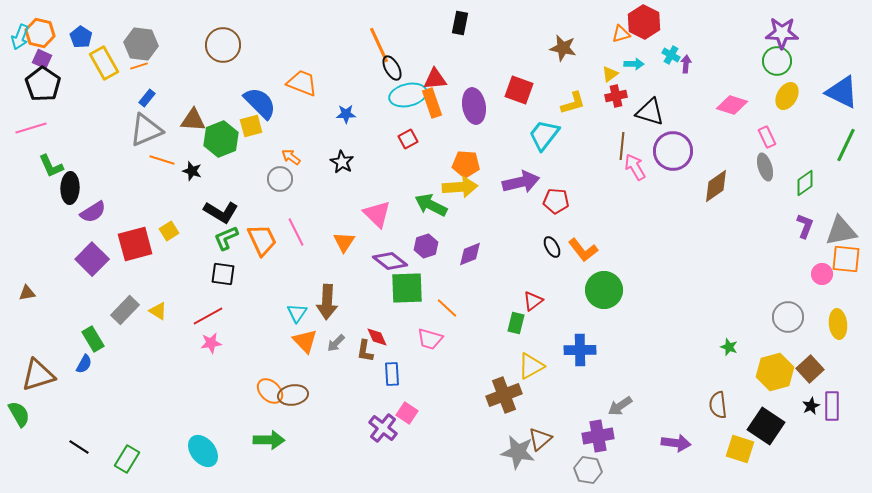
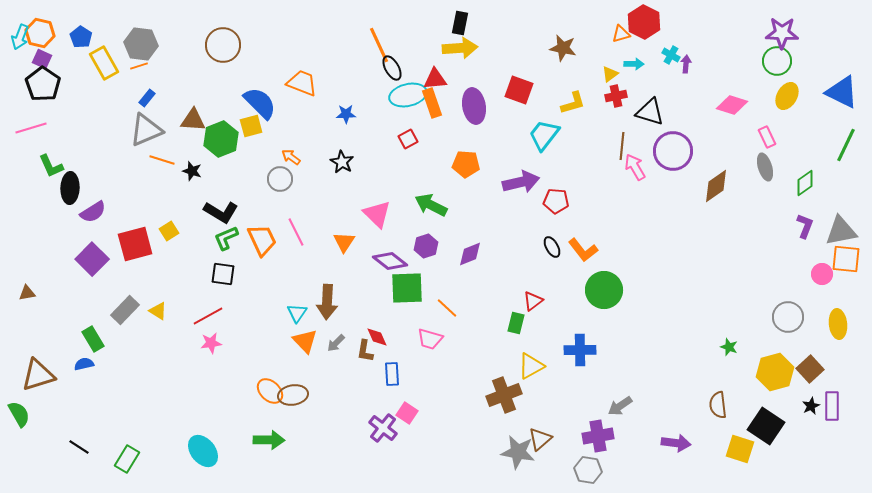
yellow arrow at (460, 187): moved 139 px up
blue semicircle at (84, 364): rotated 132 degrees counterclockwise
